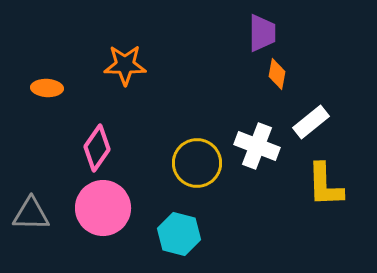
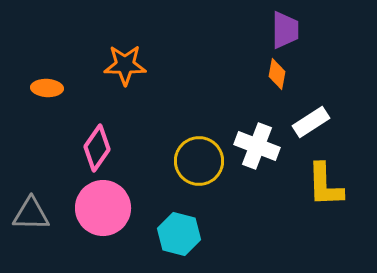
purple trapezoid: moved 23 px right, 3 px up
white rectangle: rotated 6 degrees clockwise
yellow circle: moved 2 px right, 2 px up
